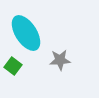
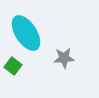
gray star: moved 4 px right, 2 px up
